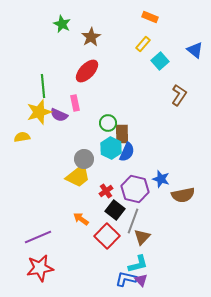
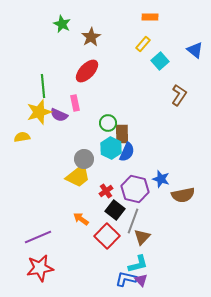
orange rectangle: rotated 21 degrees counterclockwise
